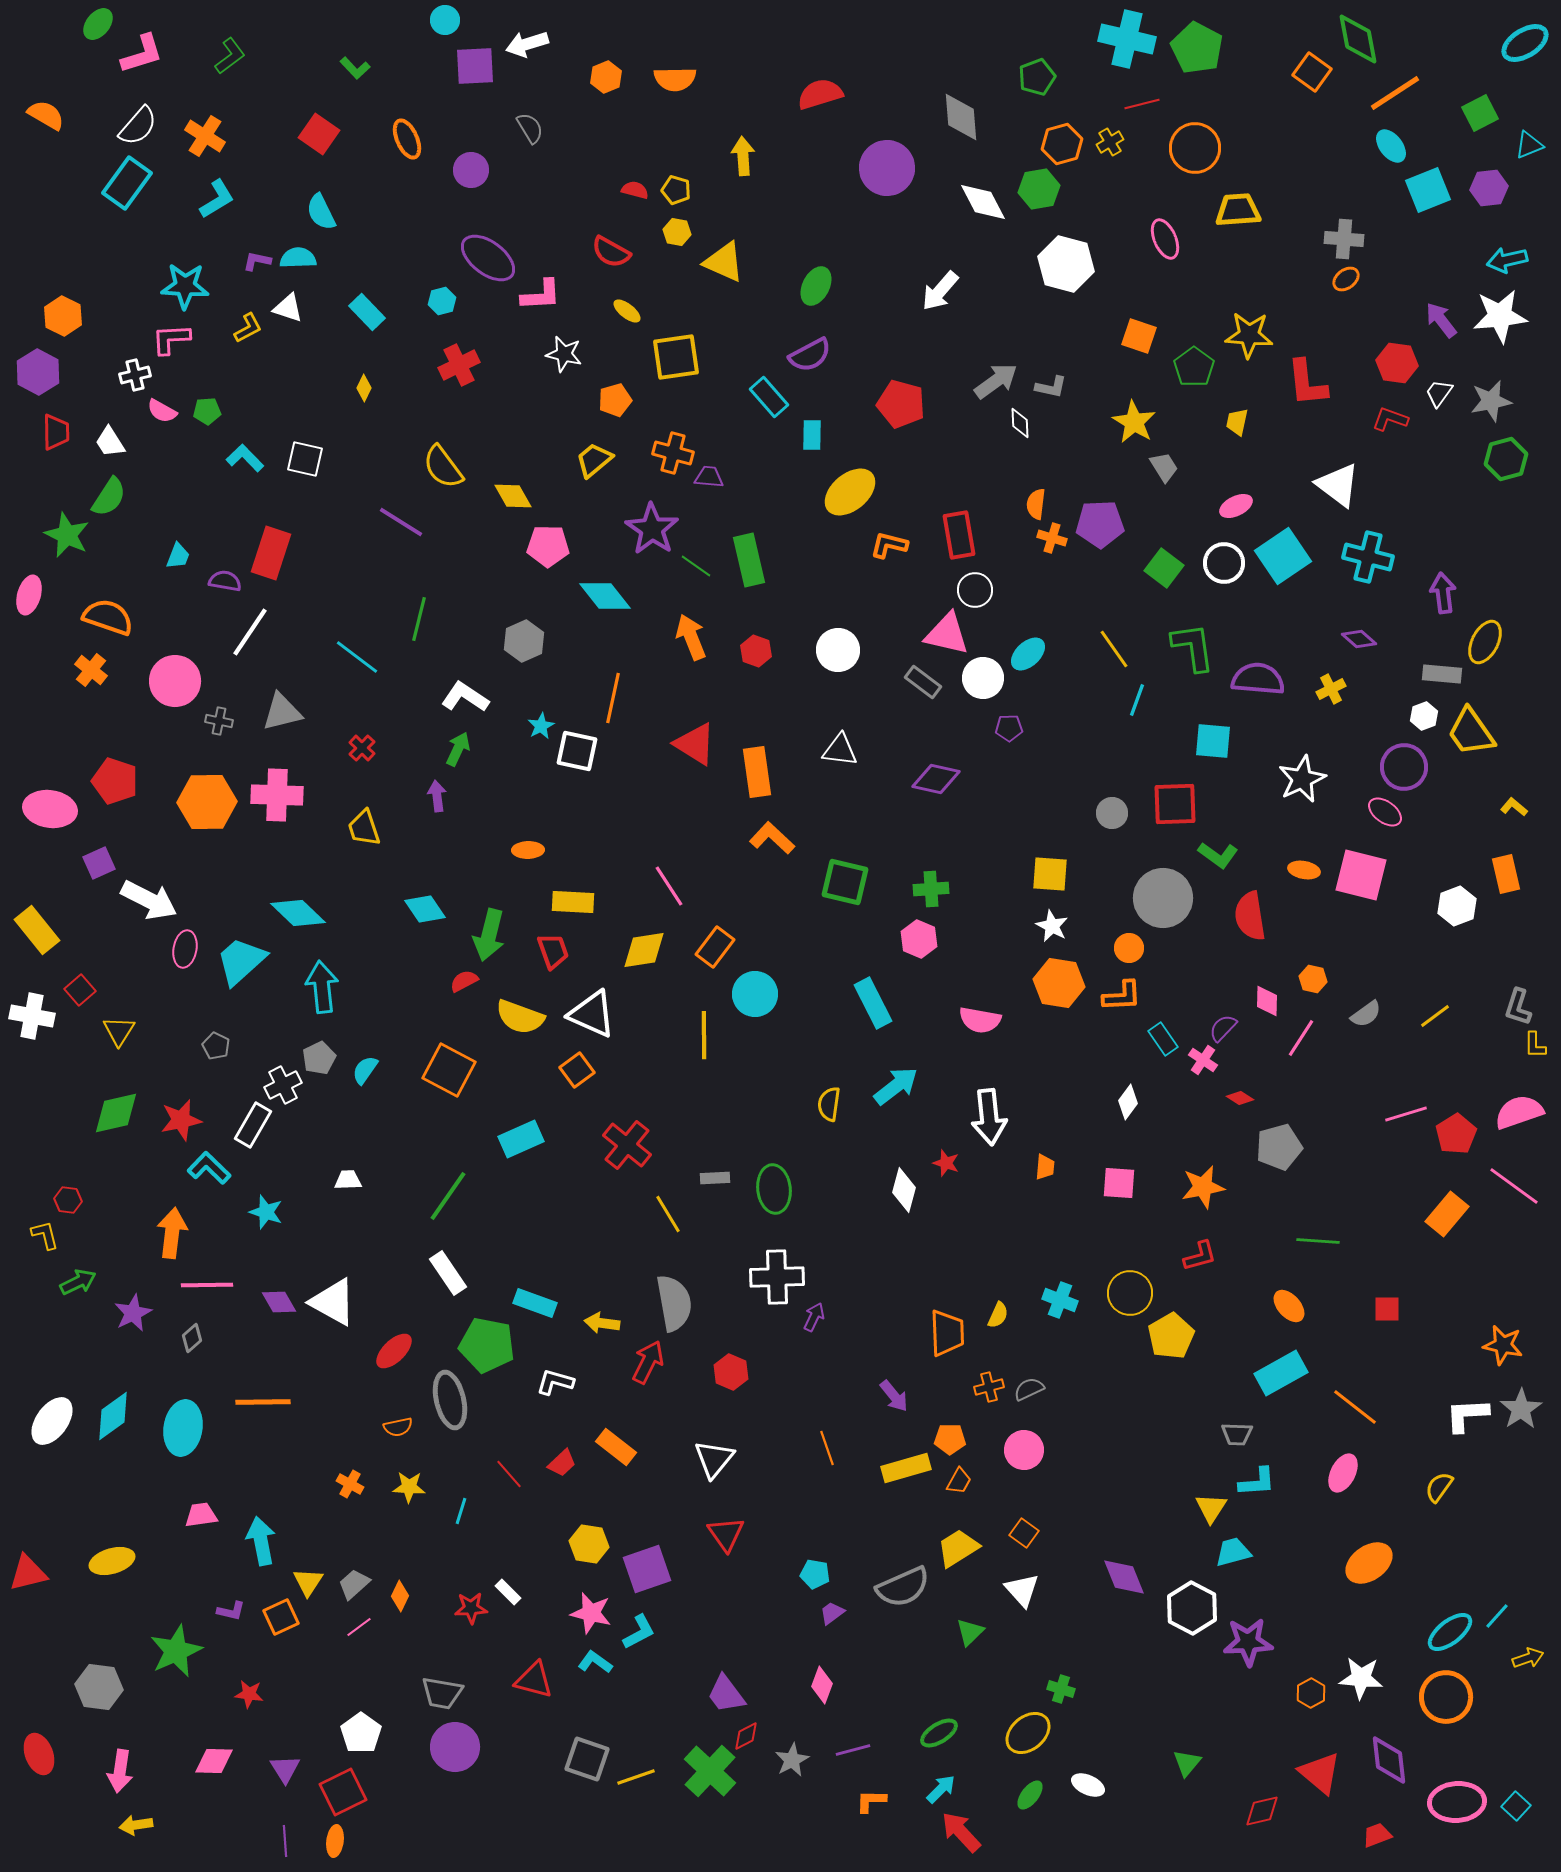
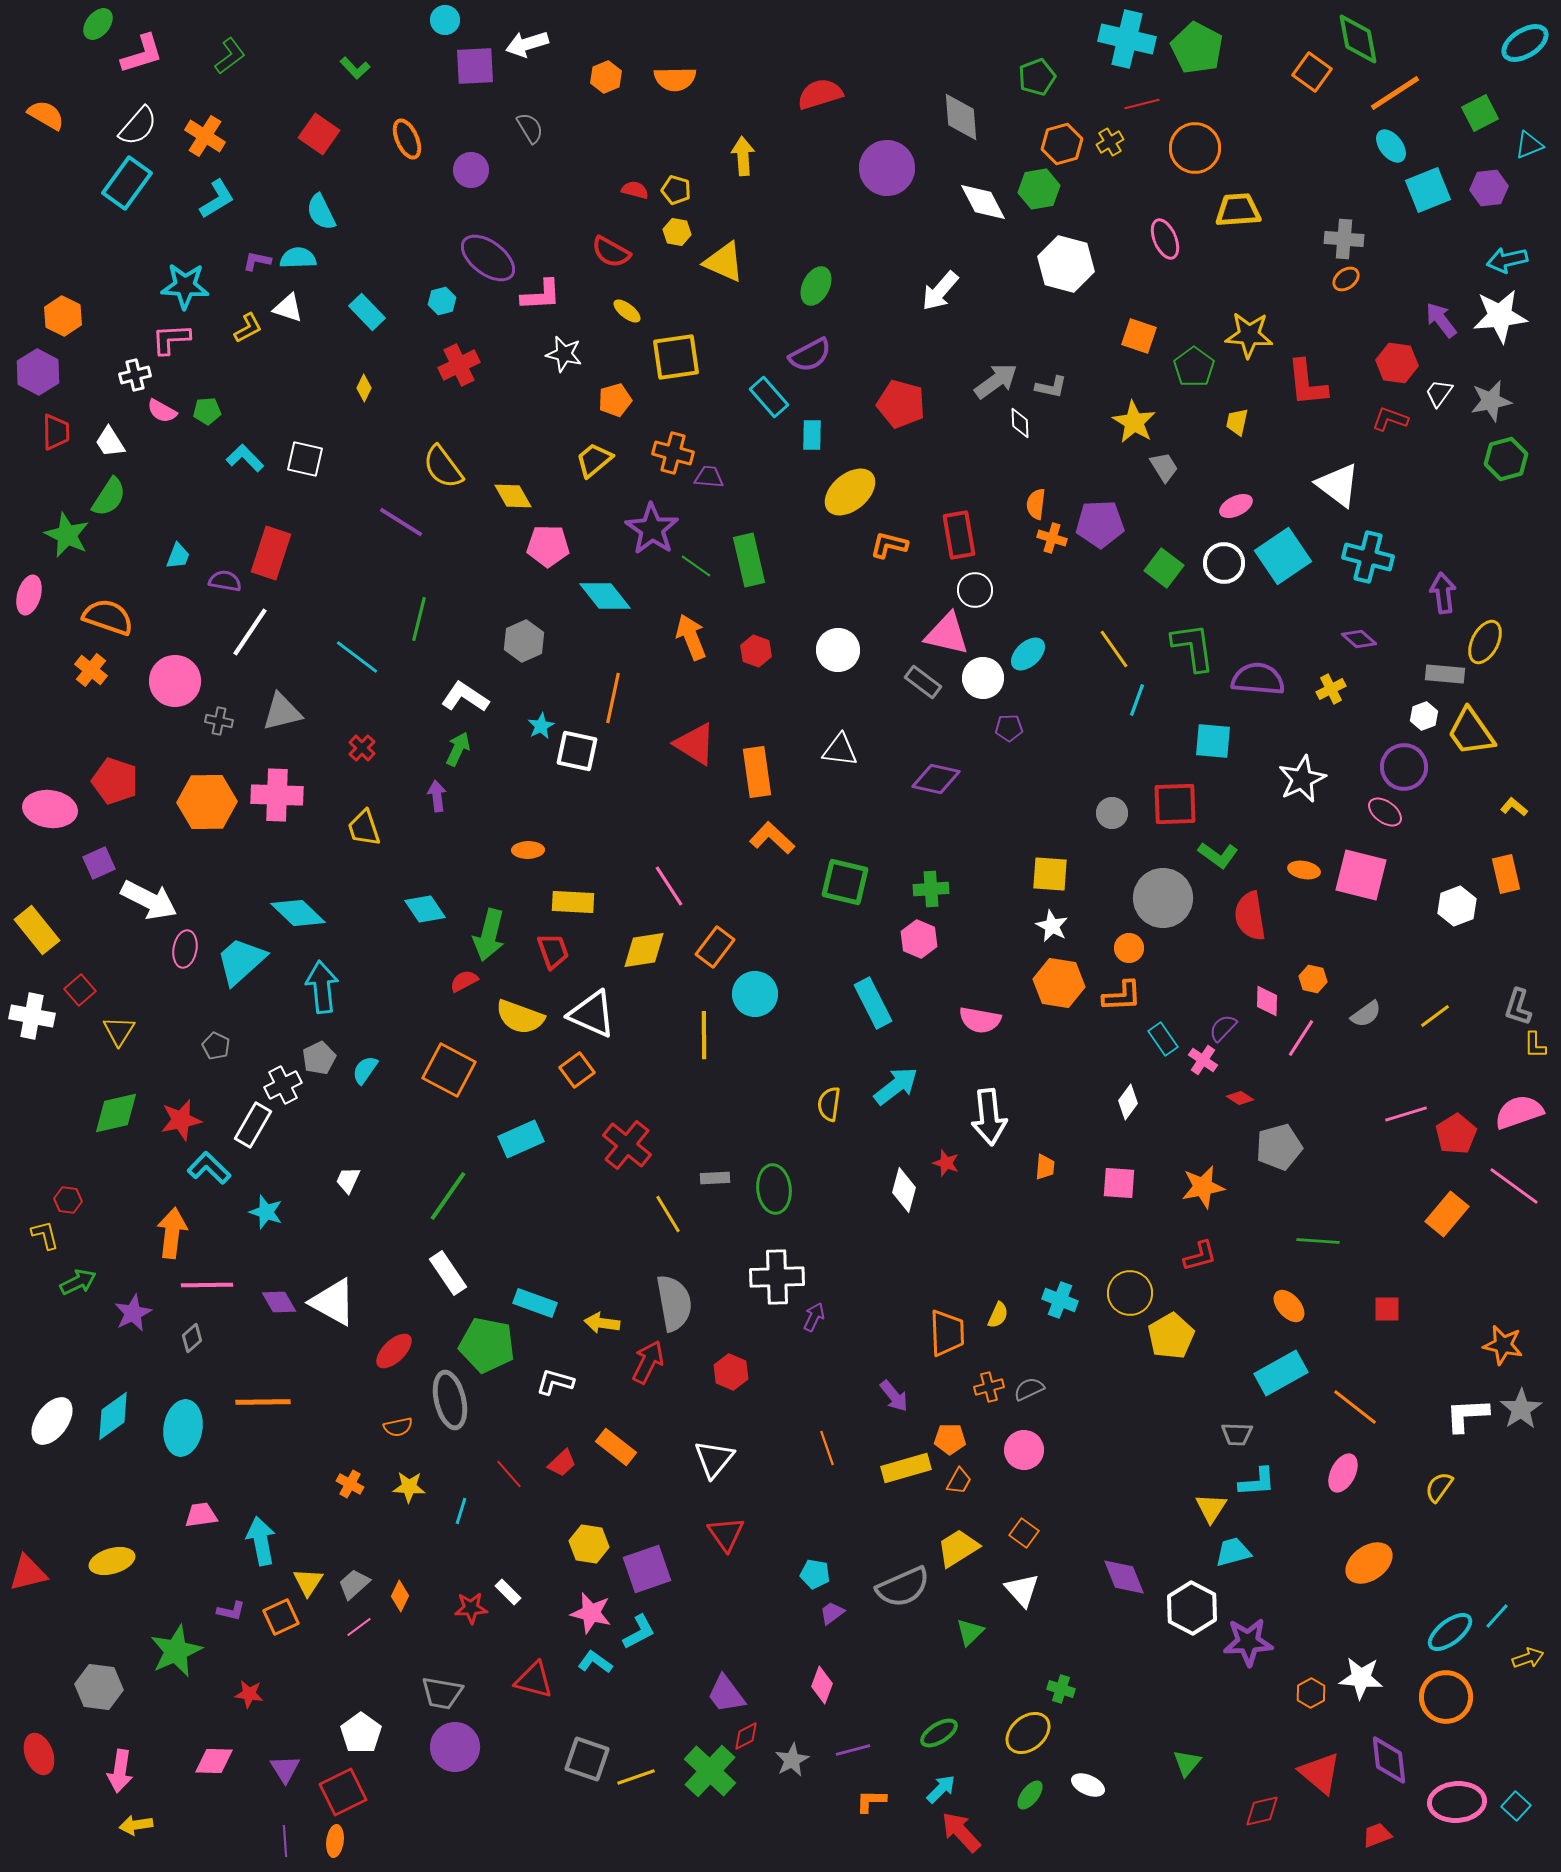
gray rectangle at (1442, 674): moved 3 px right
white trapezoid at (348, 1180): rotated 64 degrees counterclockwise
